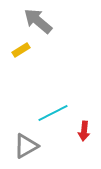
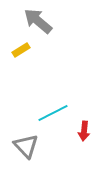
gray triangle: rotated 44 degrees counterclockwise
